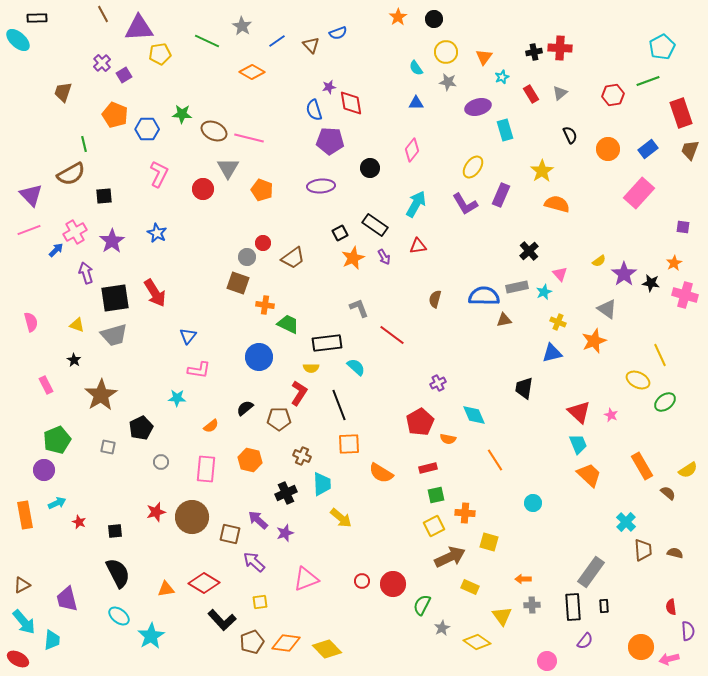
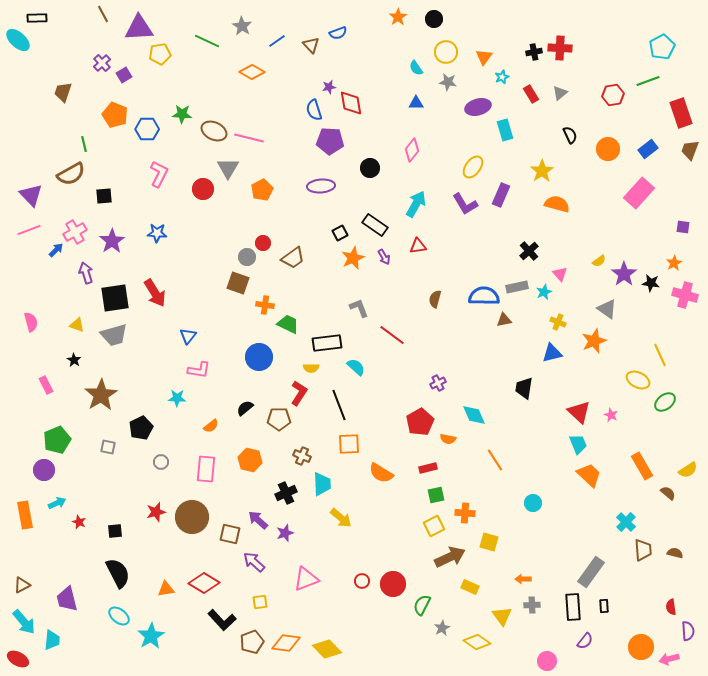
orange pentagon at (262, 190): rotated 25 degrees clockwise
blue star at (157, 233): rotated 24 degrees counterclockwise
